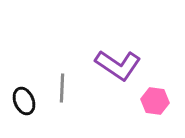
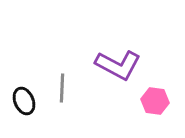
purple L-shape: rotated 6 degrees counterclockwise
